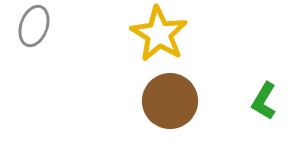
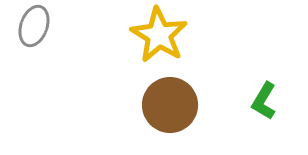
yellow star: moved 1 px down
brown circle: moved 4 px down
